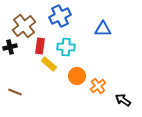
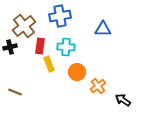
blue cross: rotated 15 degrees clockwise
yellow rectangle: rotated 28 degrees clockwise
orange circle: moved 4 px up
